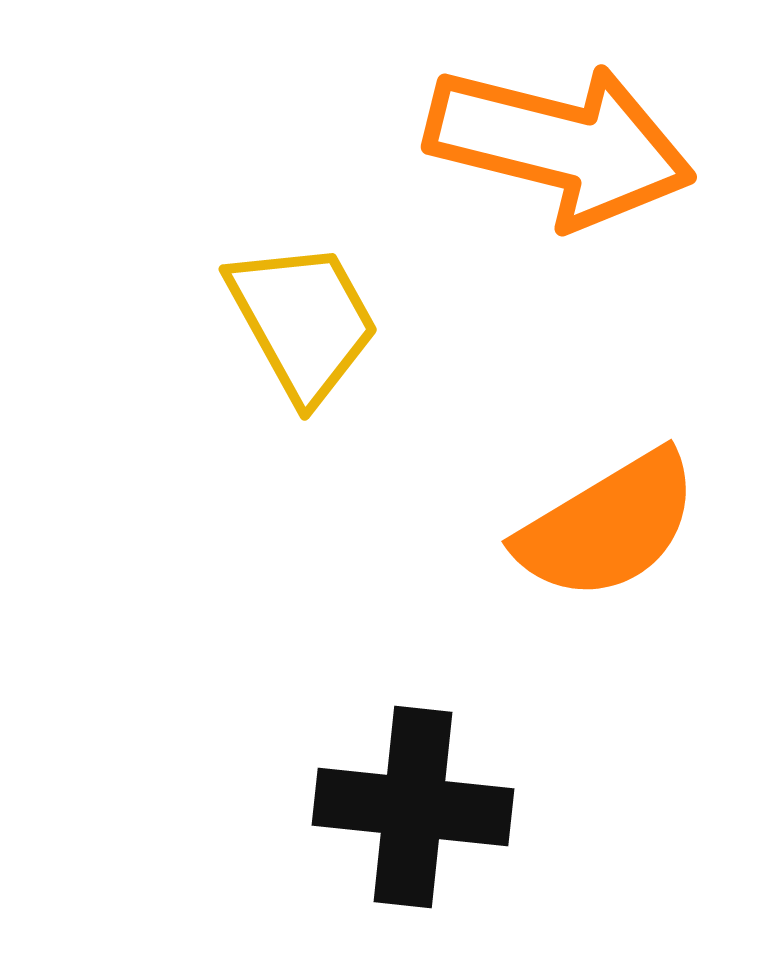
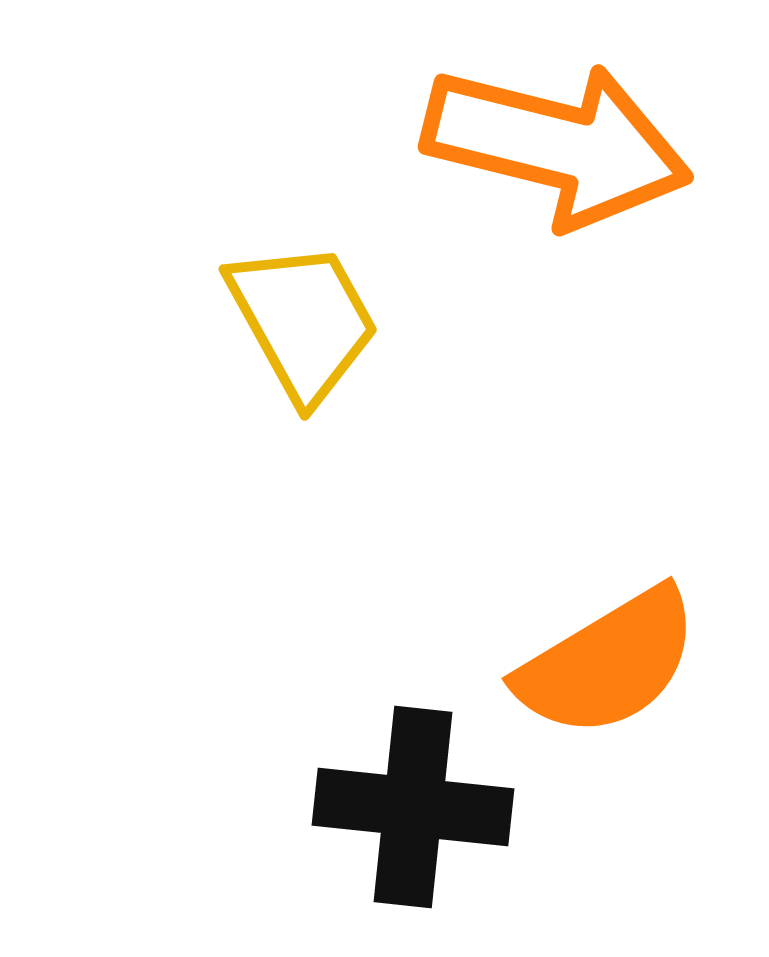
orange arrow: moved 3 px left
orange semicircle: moved 137 px down
